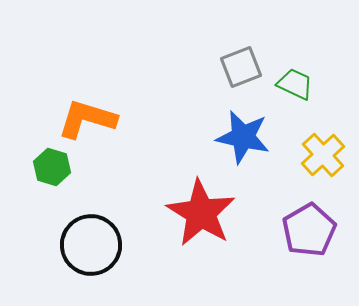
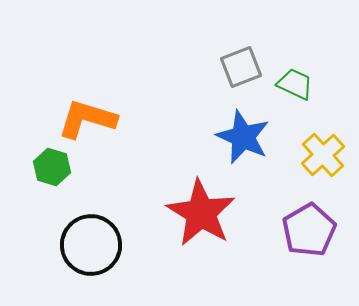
blue star: rotated 12 degrees clockwise
